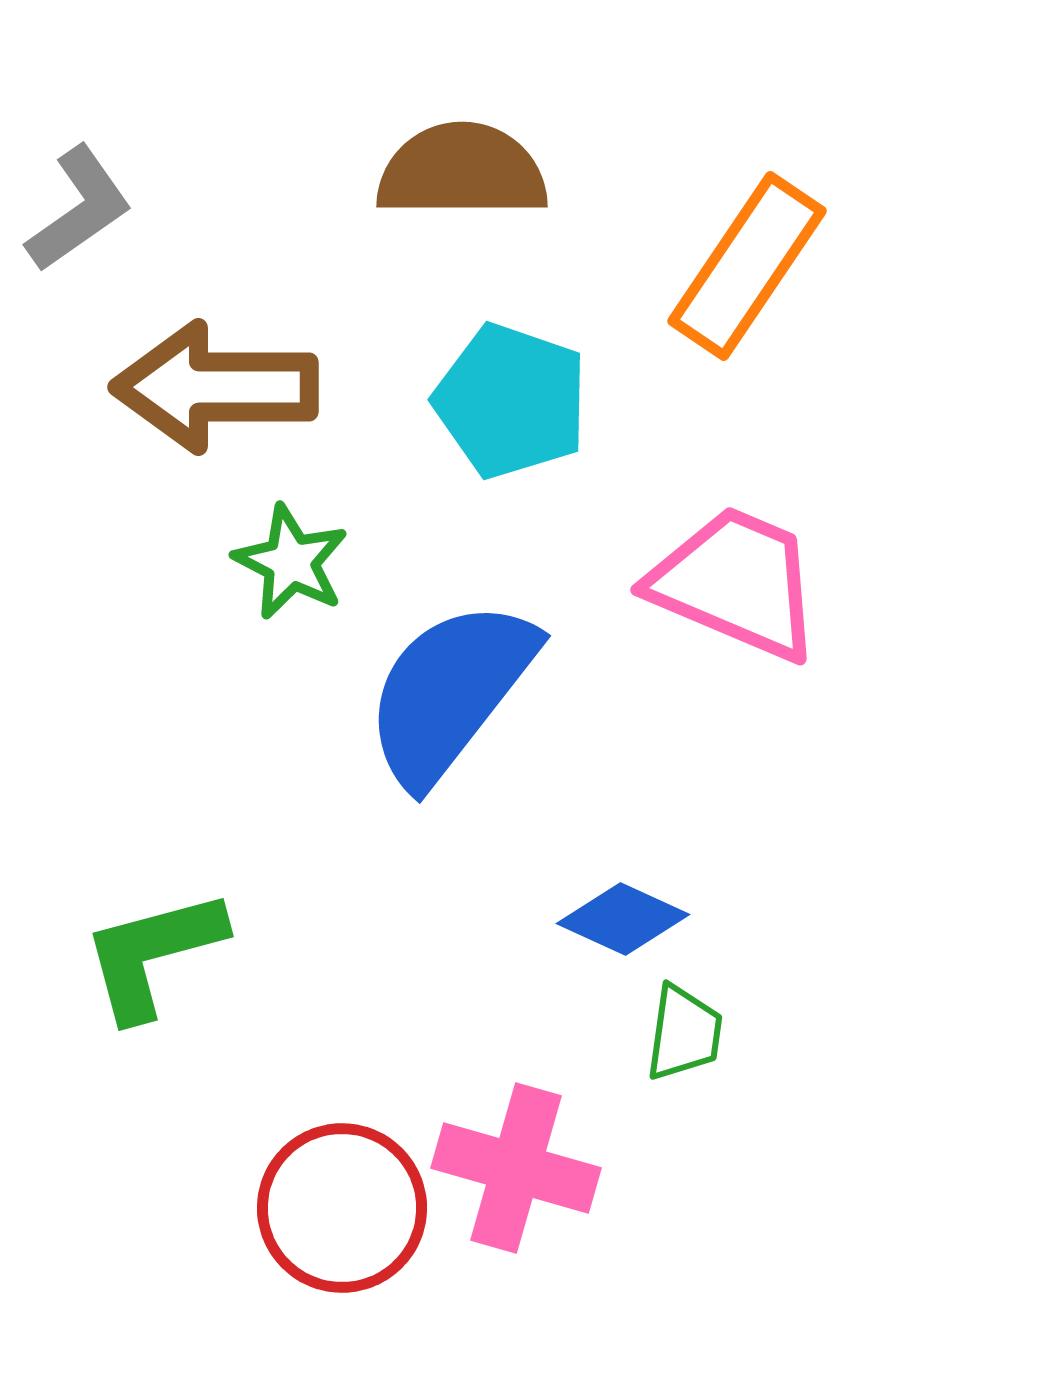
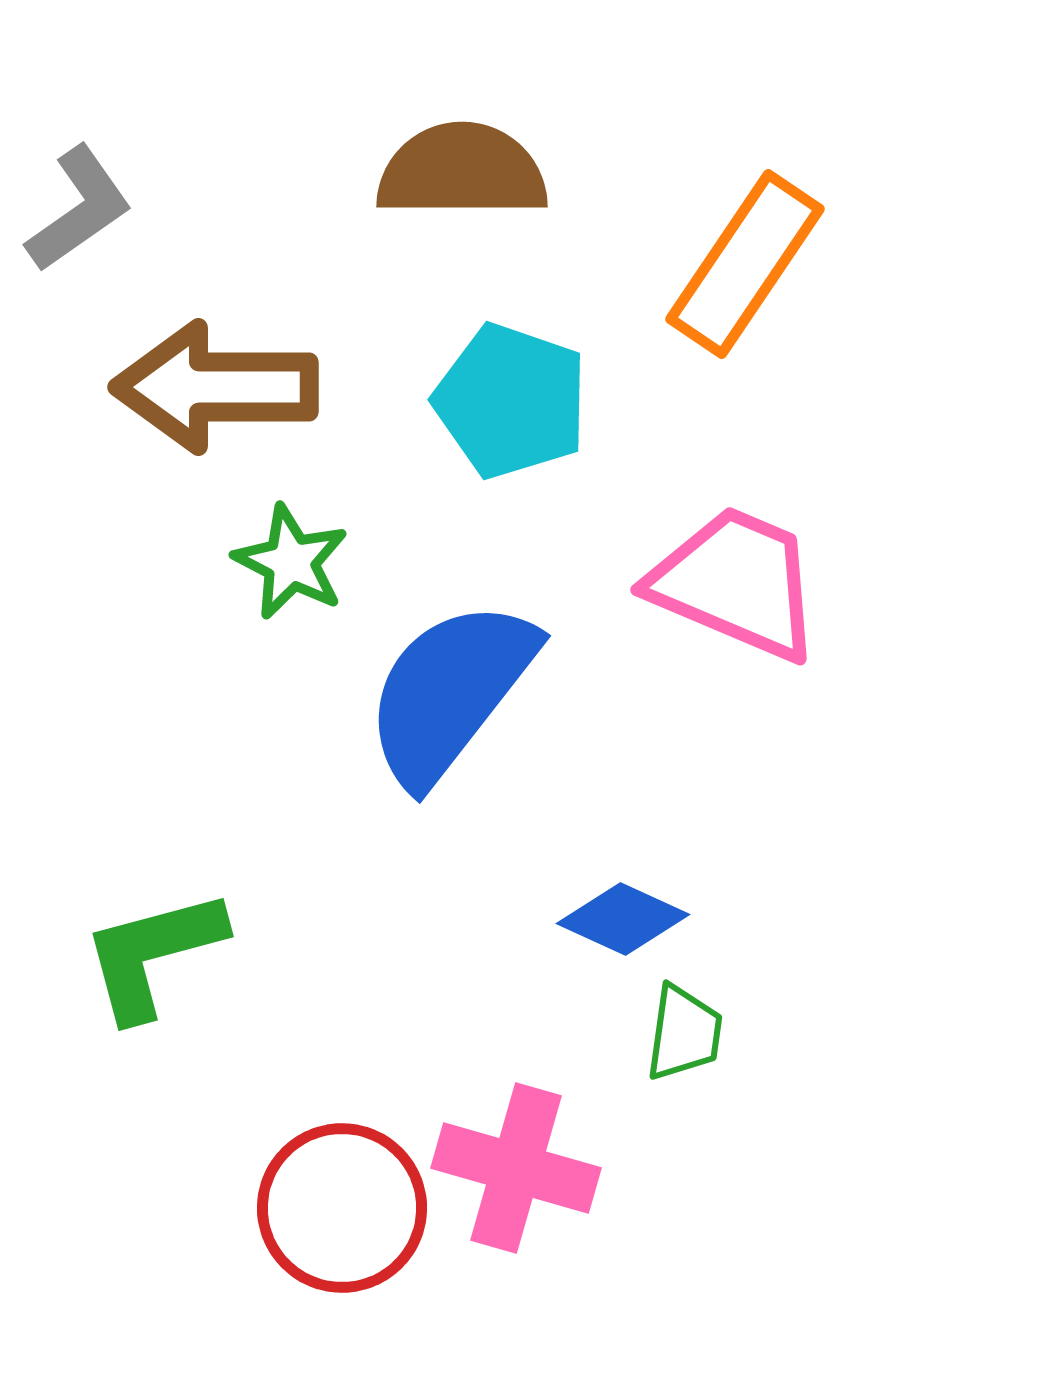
orange rectangle: moved 2 px left, 2 px up
